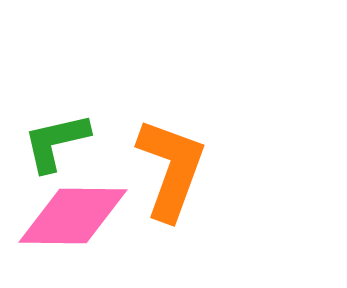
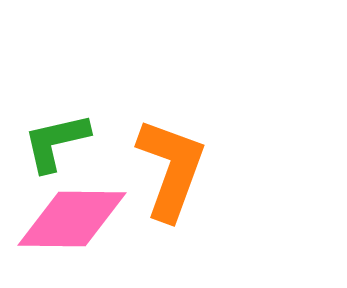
pink diamond: moved 1 px left, 3 px down
